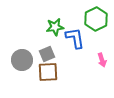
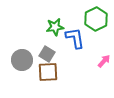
gray square: rotated 35 degrees counterclockwise
pink arrow: moved 2 px right, 1 px down; rotated 120 degrees counterclockwise
